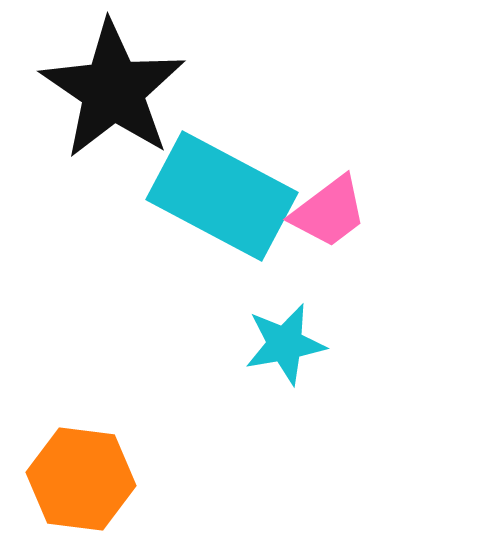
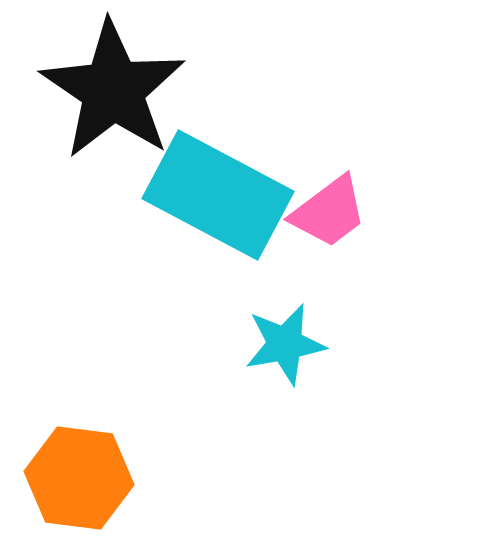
cyan rectangle: moved 4 px left, 1 px up
orange hexagon: moved 2 px left, 1 px up
